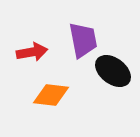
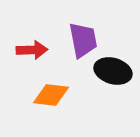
red arrow: moved 2 px up; rotated 8 degrees clockwise
black ellipse: rotated 21 degrees counterclockwise
